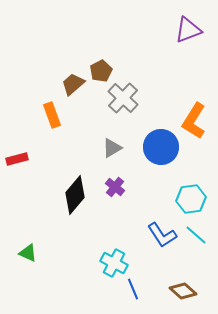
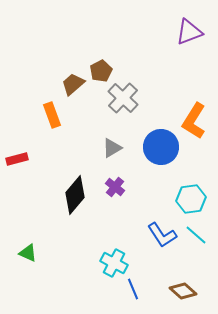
purple triangle: moved 1 px right, 2 px down
